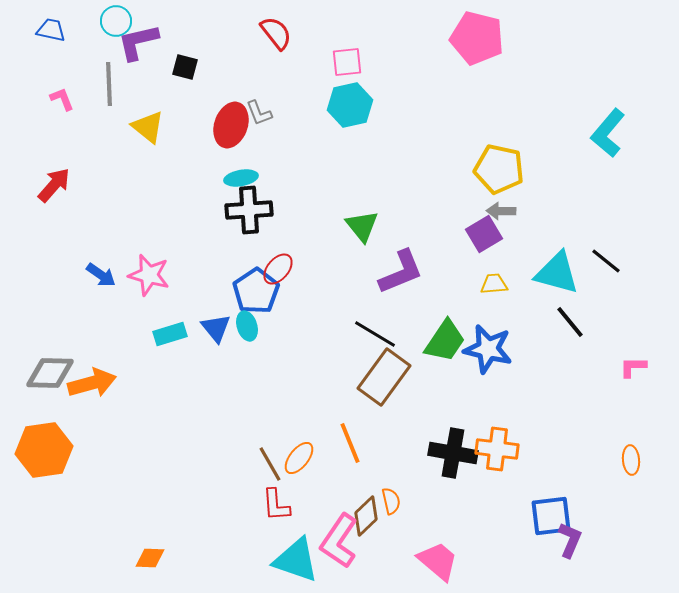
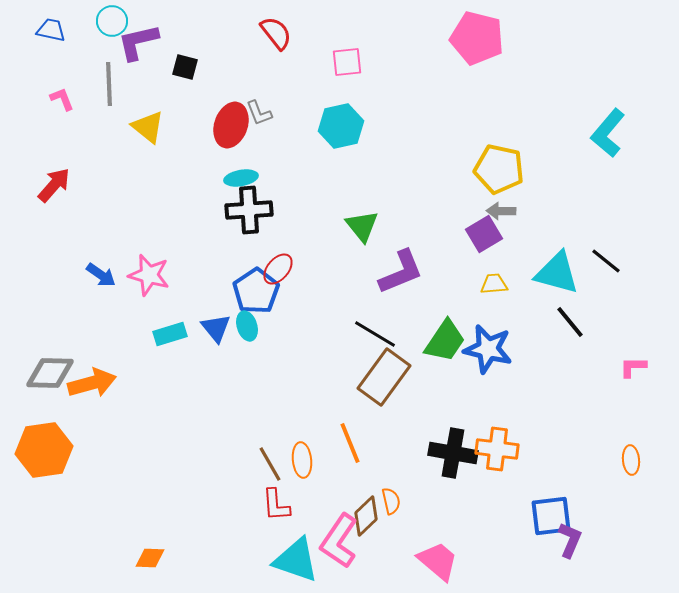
cyan circle at (116, 21): moved 4 px left
cyan hexagon at (350, 105): moved 9 px left, 21 px down
orange ellipse at (299, 458): moved 3 px right, 2 px down; rotated 44 degrees counterclockwise
